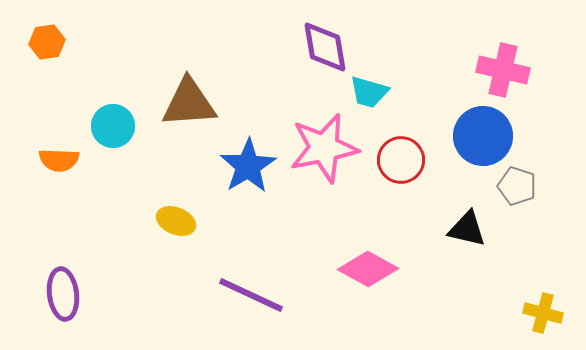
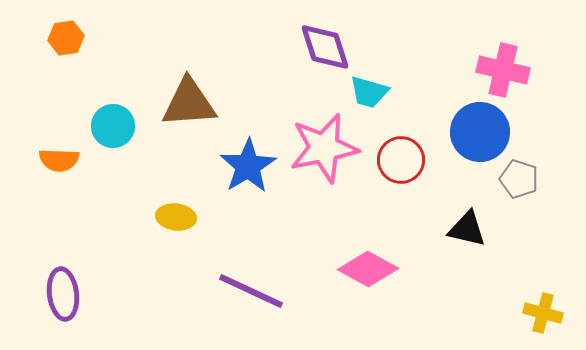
orange hexagon: moved 19 px right, 4 px up
purple diamond: rotated 8 degrees counterclockwise
blue circle: moved 3 px left, 4 px up
gray pentagon: moved 2 px right, 7 px up
yellow ellipse: moved 4 px up; rotated 15 degrees counterclockwise
purple line: moved 4 px up
